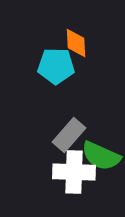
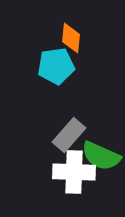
orange diamond: moved 5 px left, 5 px up; rotated 8 degrees clockwise
cyan pentagon: rotated 9 degrees counterclockwise
